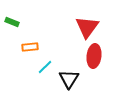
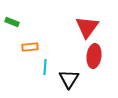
cyan line: rotated 42 degrees counterclockwise
